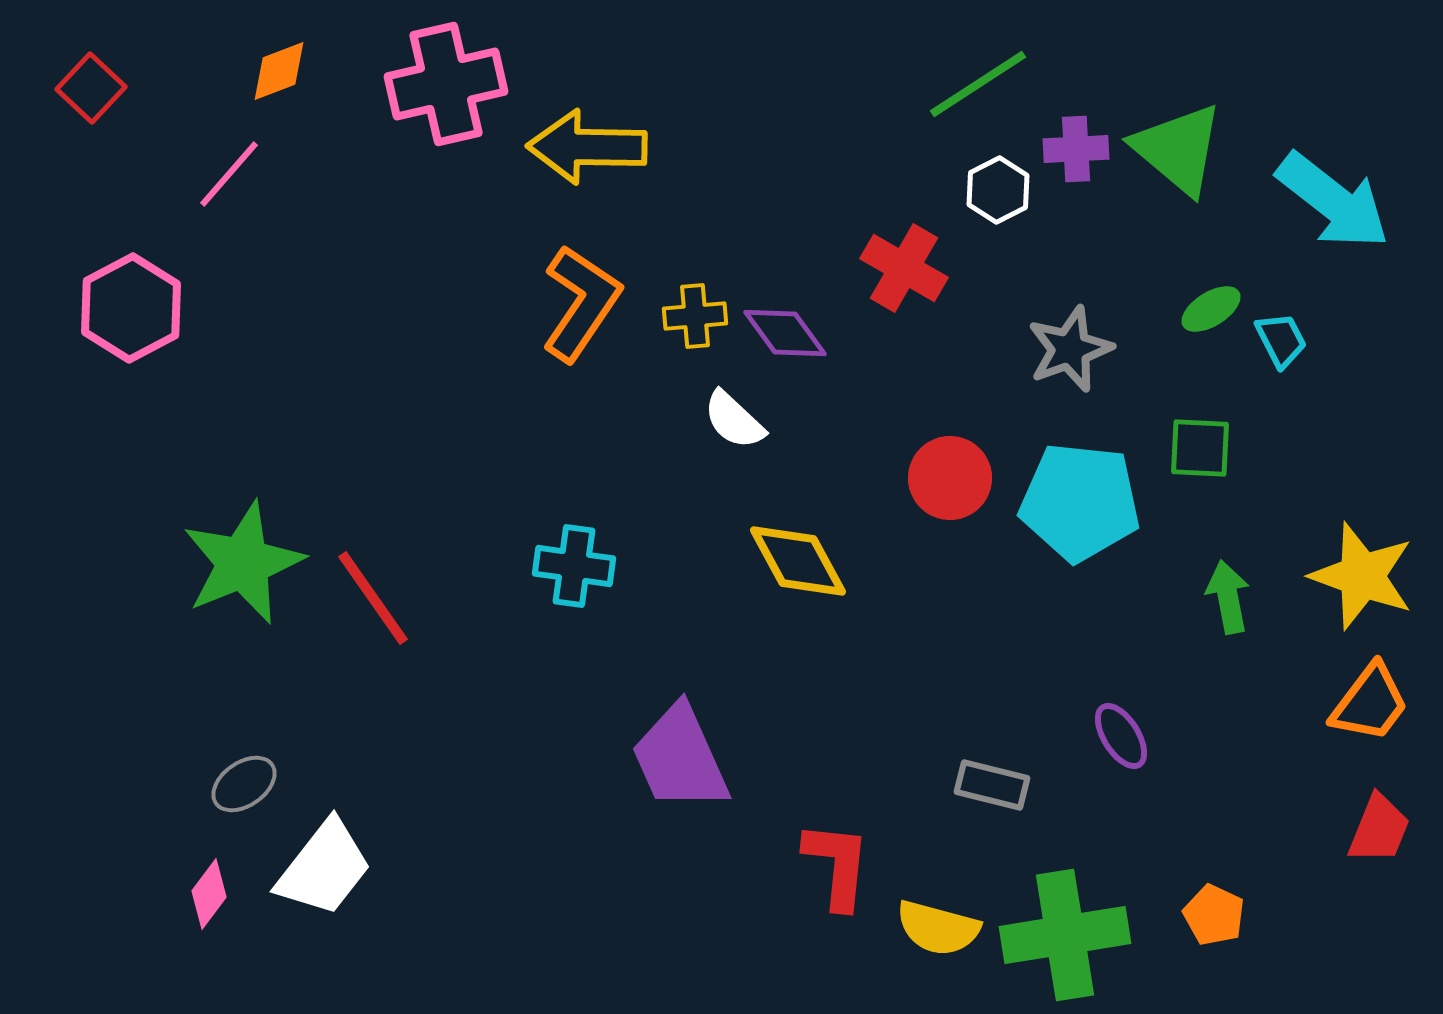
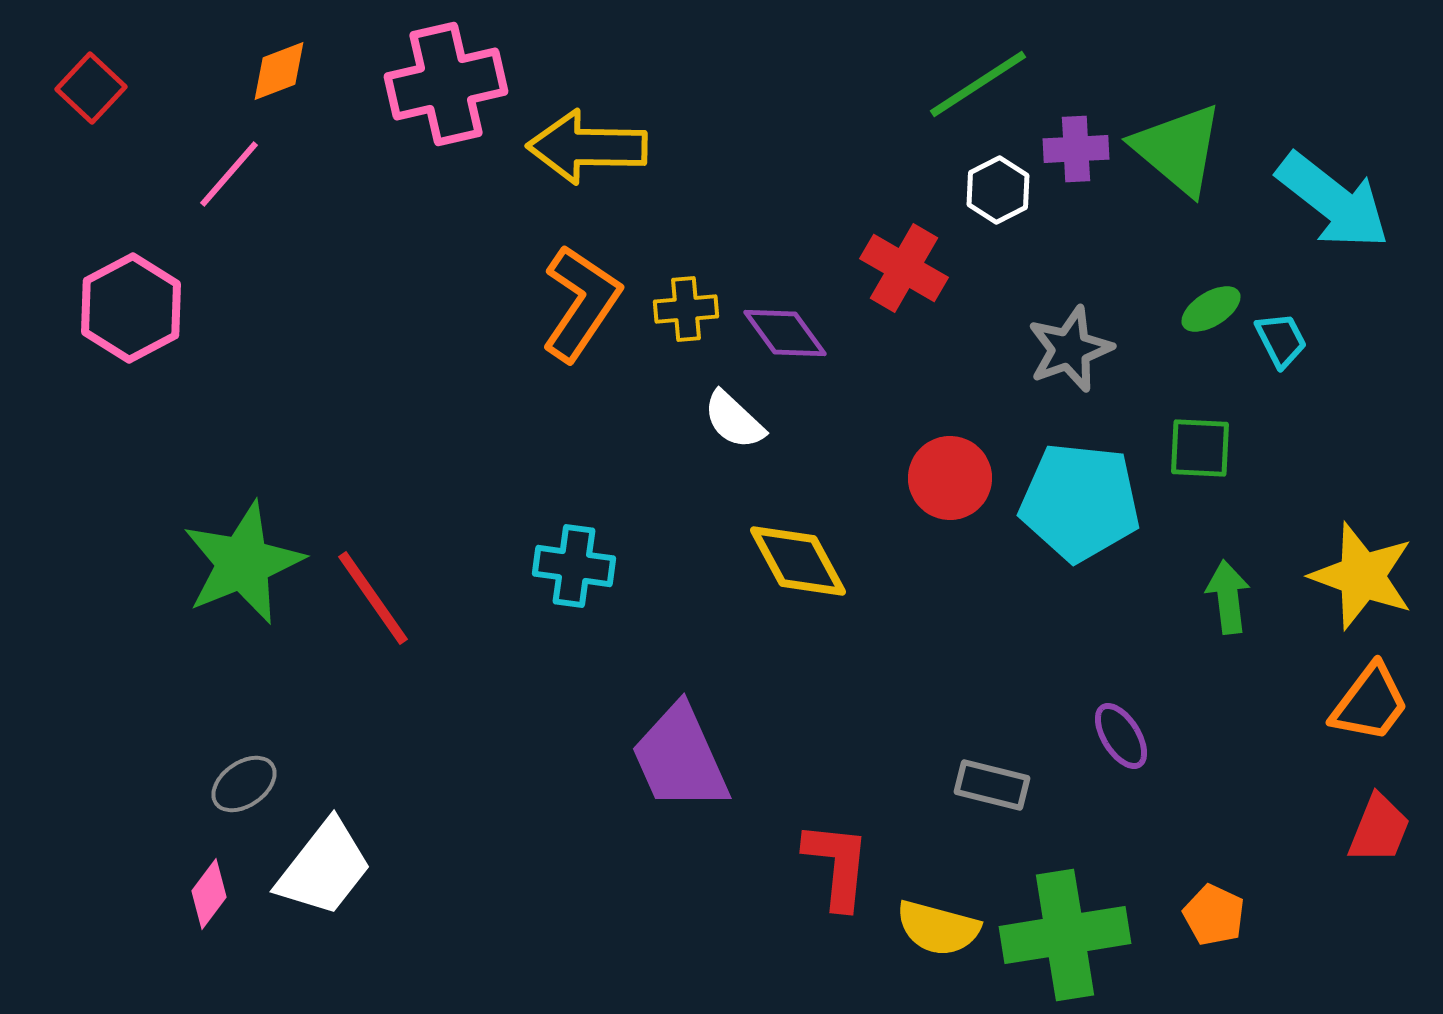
yellow cross: moved 9 px left, 7 px up
green arrow: rotated 4 degrees clockwise
